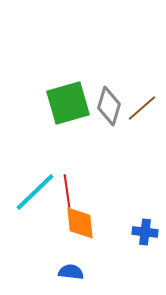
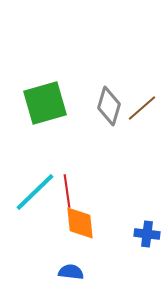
green square: moved 23 px left
blue cross: moved 2 px right, 2 px down
